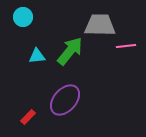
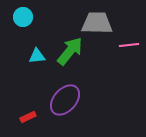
gray trapezoid: moved 3 px left, 2 px up
pink line: moved 3 px right, 1 px up
red rectangle: rotated 21 degrees clockwise
